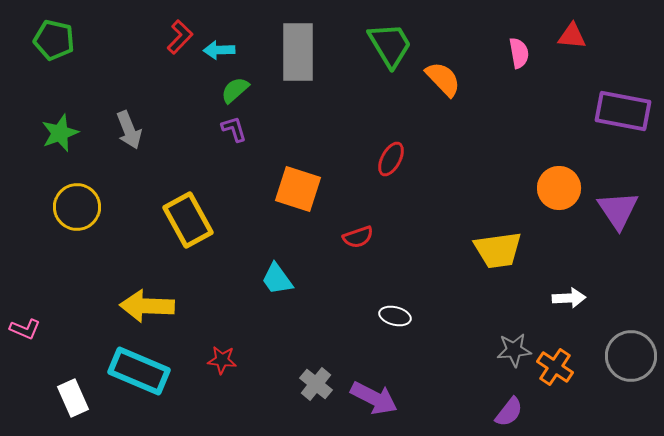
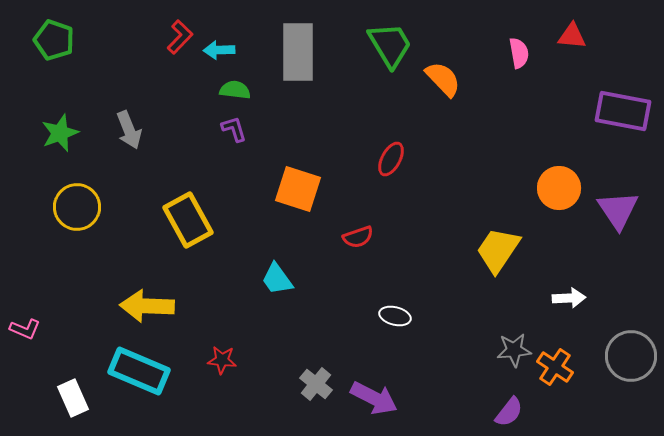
green pentagon: rotated 6 degrees clockwise
green semicircle: rotated 48 degrees clockwise
yellow trapezoid: rotated 132 degrees clockwise
